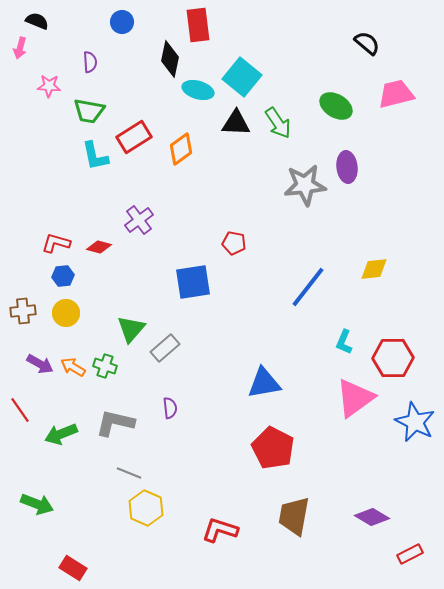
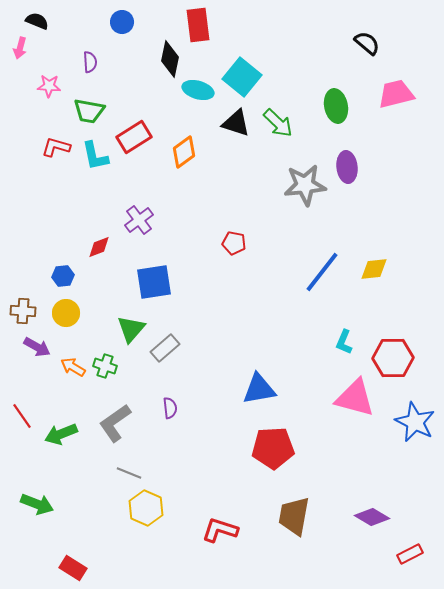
green ellipse at (336, 106): rotated 48 degrees clockwise
black triangle at (236, 123): rotated 16 degrees clockwise
green arrow at (278, 123): rotated 12 degrees counterclockwise
orange diamond at (181, 149): moved 3 px right, 3 px down
red L-shape at (56, 243): moved 96 px up
red diamond at (99, 247): rotated 35 degrees counterclockwise
blue square at (193, 282): moved 39 px left
blue line at (308, 287): moved 14 px right, 15 px up
brown cross at (23, 311): rotated 10 degrees clockwise
purple arrow at (40, 364): moved 3 px left, 17 px up
blue triangle at (264, 383): moved 5 px left, 6 px down
pink triangle at (355, 398): rotated 51 degrees clockwise
red line at (20, 410): moved 2 px right, 6 px down
gray L-shape at (115, 423): rotated 48 degrees counterclockwise
red pentagon at (273, 448): rotated 30 degrees counterclockwise
